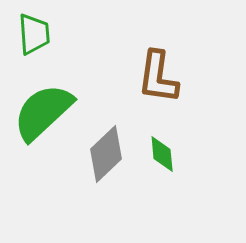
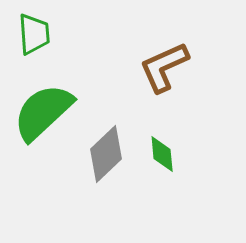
brown L-shape: moved 6 px right, 10 px up; rotated 58 degrees clockwise
